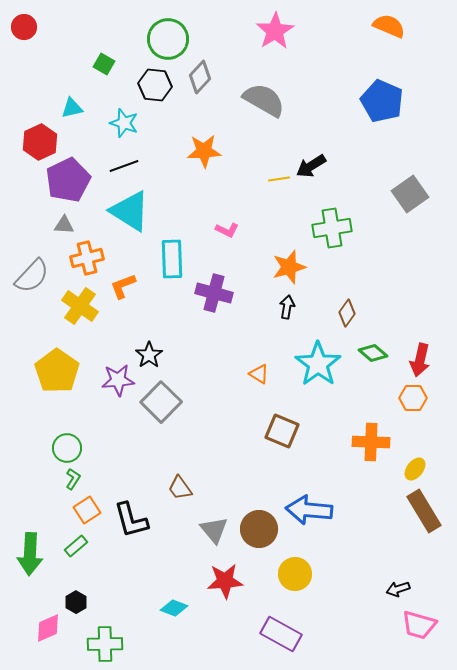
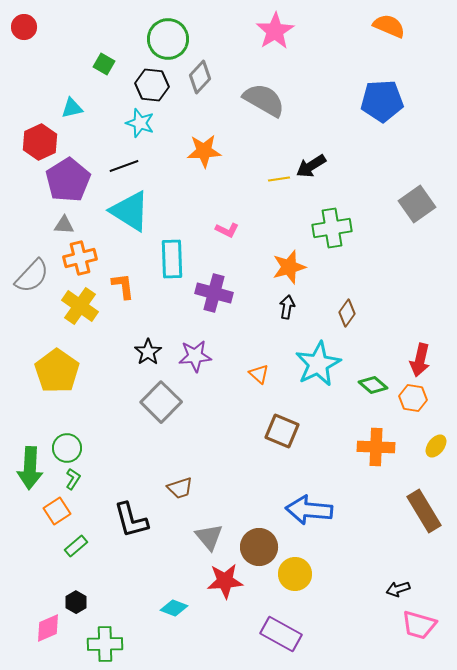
black hexagon at (155, 85): moved 3 px left
blue pentagon at (382, 101): rotated 27 degrees counterclockwise
cyan star at (124, 123): moved 16 px right
purple pentagon at (68, 180): rotated 6 degrees counterclockwise
gray square at (410, 194): moved 7 px right, 10 px down
orange cross at (87, 258): moved 7 px left
orange L-shape at (123, 286): rotated 104 degrees clockwise
green diamond at (373, 353): moved 32 px down
black star at (149, 355): moved 1 px left, 3 px up
cyan star at (318, 364): rotated 9 degrees clockwise
orange triangle at (259, 374): rotated 10 degrees clockwise
purple star at (118, 380): moved 77 px right, 24 px up
orange hexagon at (413, 398): rotated 8 degrees clockwise
orange cross at (371, 442): moved 5 px right, 5 px down
yellow ellipse at (415, 469): moved 21 px right, 23 px up
brown trapezoid at (180, 488): rotated 72 degrees counterclockwise
orange square at (87, 510): moved 30 px left, 1 px down
brown circle at (259, 529): moved 18 px down
gray triangle at (214, 530): moved 5 px left, 7 px down
green arrow at (30, 554): moved 86 px up
